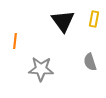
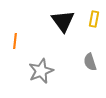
gray star: moved 2 px down; rotated 25 degrees counterclockwise
